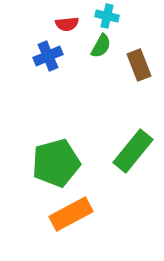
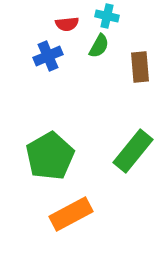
green semicircle: moved 2 px left
brown rectangle: moved 1 px right, 2 px down; rotated 16 degrees clockwise
green pentagon: moved 6 px left, 7 px up; rotated 15 degrees counterclockwise
